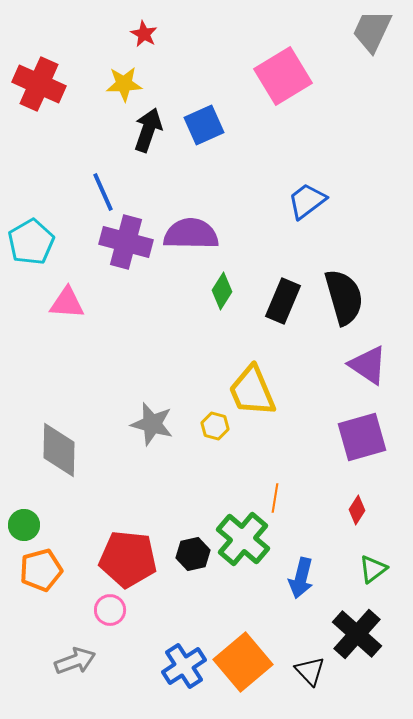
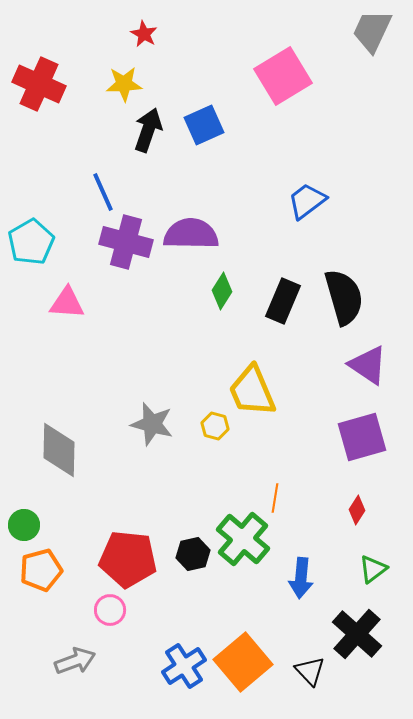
blue arrow: rotated 9 degrees counterclockwise
